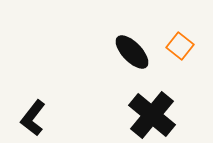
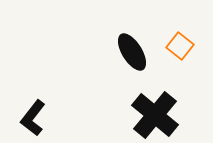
black ellipse: rotated 12 degrees clockwise
black cross: moved 3 px right
